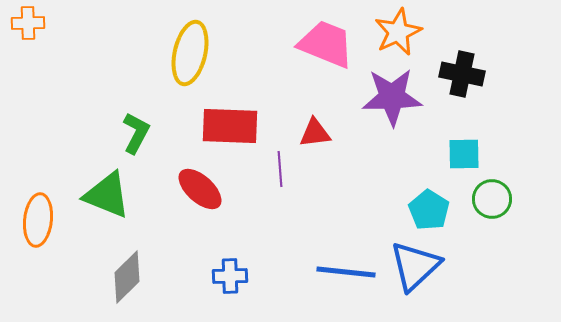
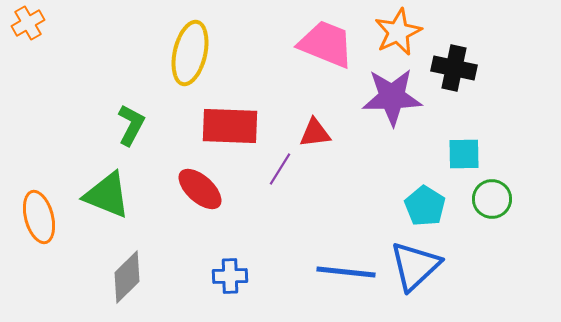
orange cross: rotated 28 degrees counterclockwise
black cross: moved 8 px left, 6 px up
green L-shape: moved 5 px left, 8 px up
purple line: rotated 36 degrees clockwise
cyan pentagon: moved 4 px left, 4 px up
orange ellipse: moved 1 px right, 3 px up; rotated 21 degrees counterclockwise
